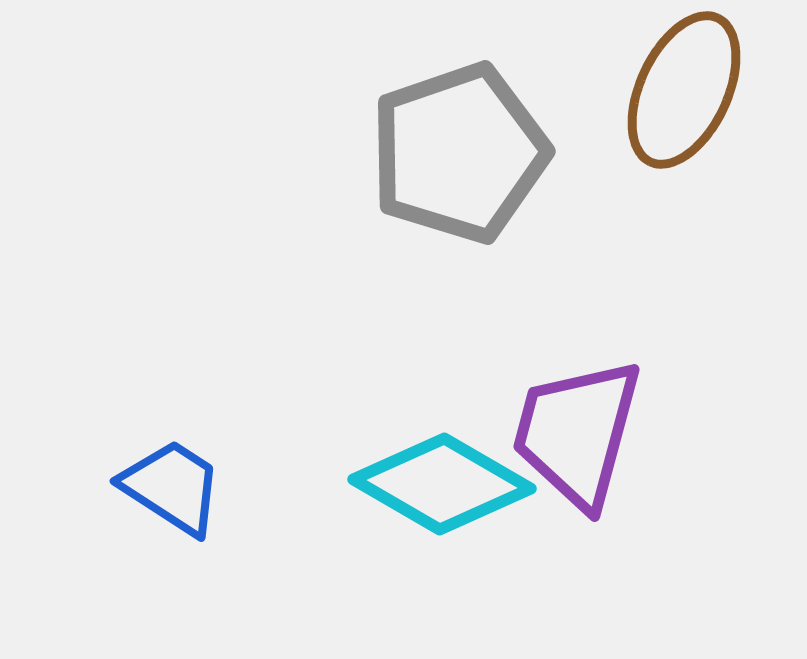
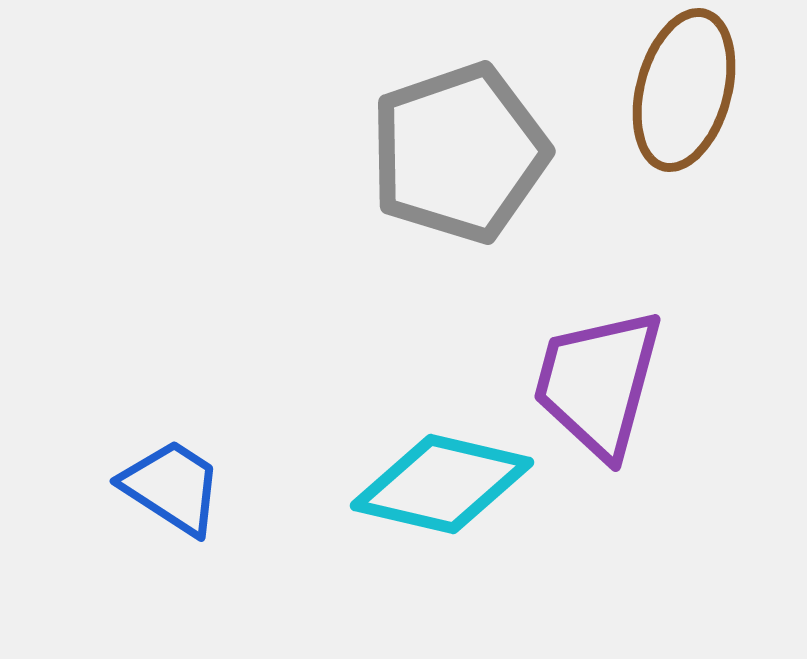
brown ellipse: rotated 10 degrees counterclockwise
purple trapezoid: moved 21 px right, 50 px up
cyan diamond: rotated 17 degrees counterclockwise
